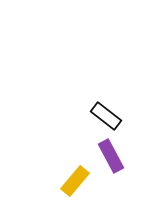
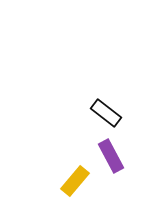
black rectangle: moved 3 px up
